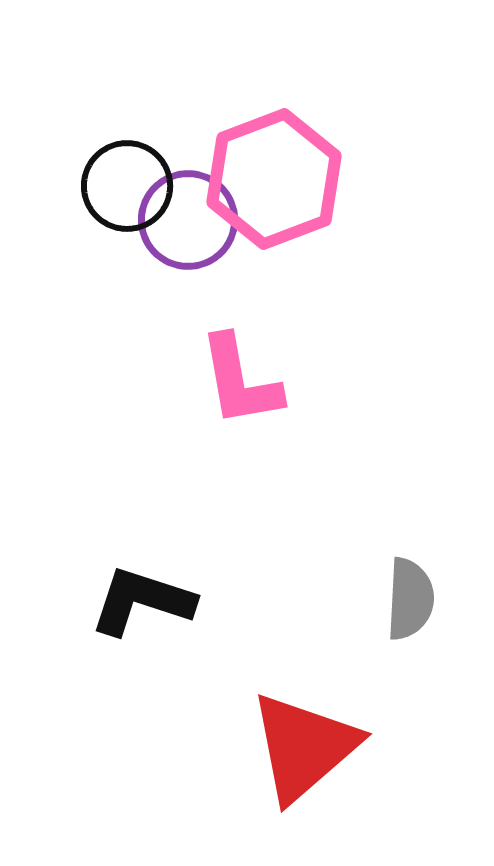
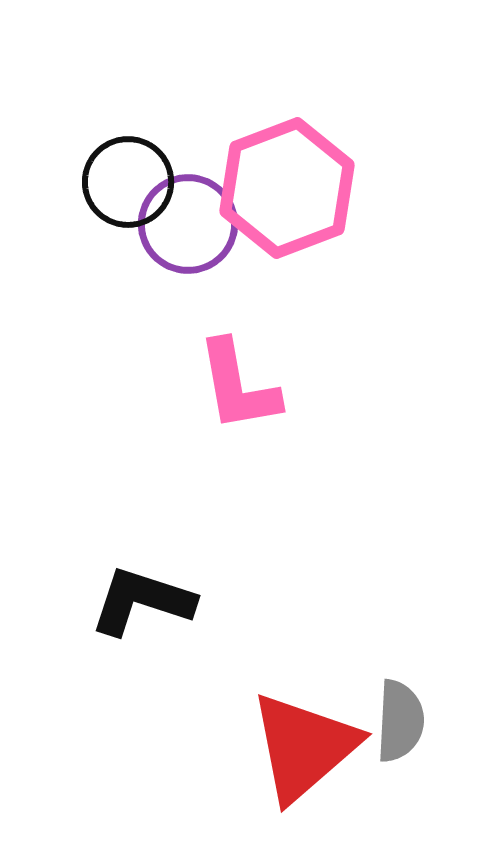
pink hexagon: moved 13 px right, 9 px down
black circle: moved 1 px right, 4 px up
purple circle: moved 4 px down
pink L-shape: moved 2 px left, 5 px down
gray semicircle: moved 10 px left, 122 px down
